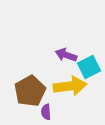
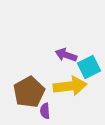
brown pentagon: moved 1 px left, 1 px down
purple semicircle: moved 1 px left, 1 px up
